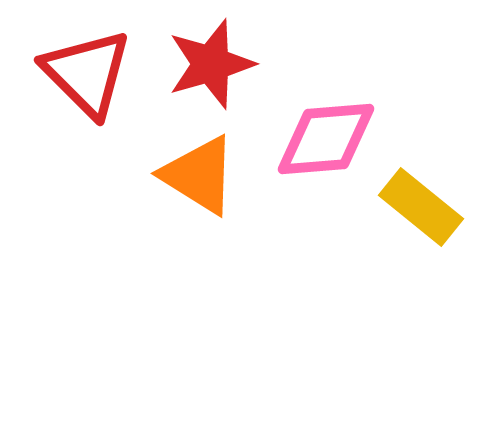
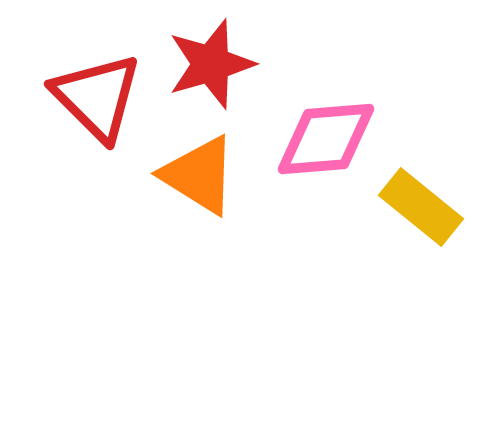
red triangle: moved 10 px right, 24 px down
